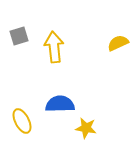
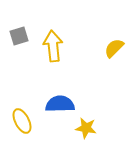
yellow semicircle: moved 4 px left, 5 px down; rotated 20 degrees counterclockwise
yellow arrow: moved 1 px left, 1 px up
